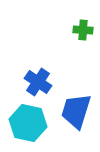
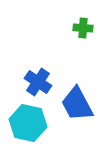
green cross: moved 2 px up
blue trapezoid: moved 1 px right, 7 px up; rotated 45 degrees counterclockwise
